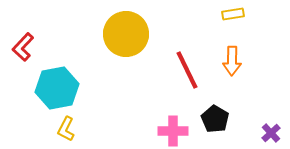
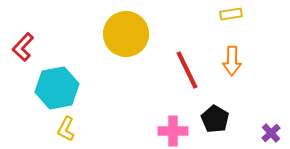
yellow rectangle: moved 2 px left
